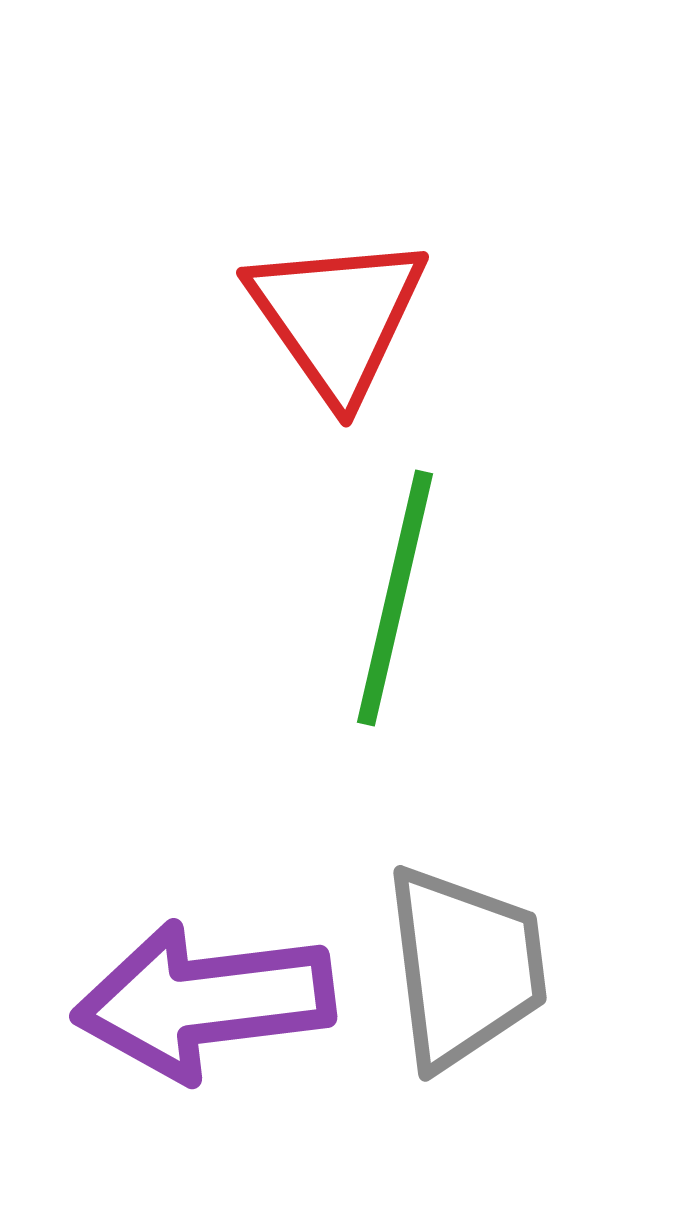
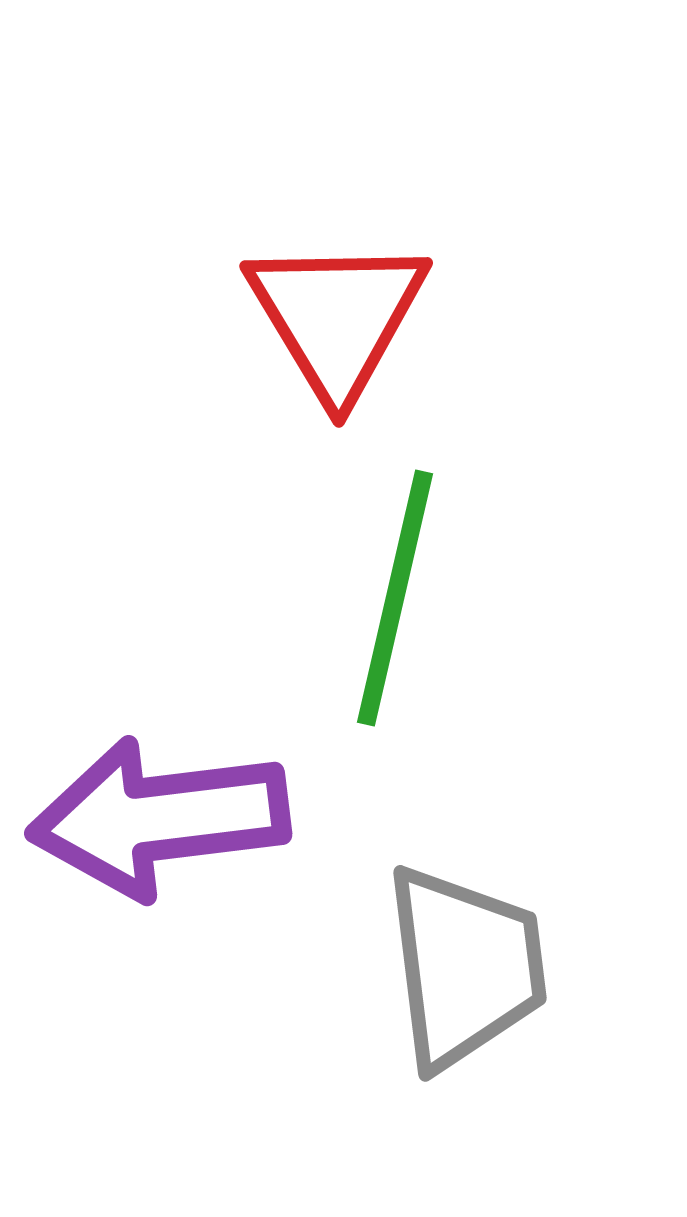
red triangle: rotated 4 degrees clockwise
purple arrow: moved 45 px left, 183 px up
